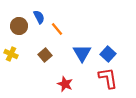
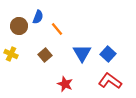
blue semicircle: moved 1 px left; rotated 48 degrees clockwise
red L-shape: moved 2 px right, 3 px down; rotated 45 degrees counterclockwise
